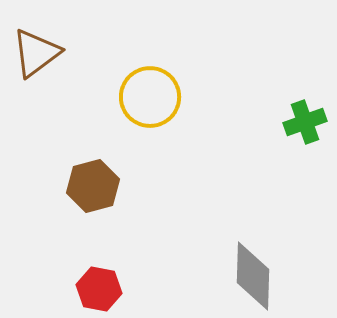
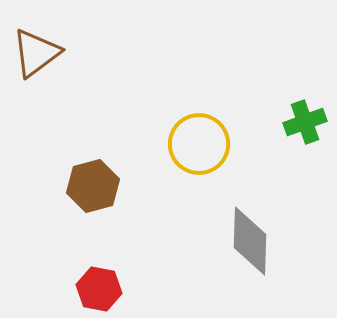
yellow circle: moved 49 px right, 47 px down
gray diamond: moved 3 px left, 35 px up
